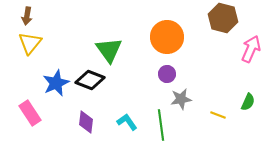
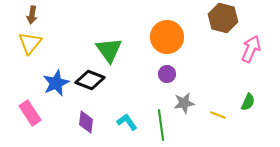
brown arrow: moved 5 px right, 1 px up
gray star: moved 3 px right, 4 px down
